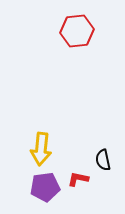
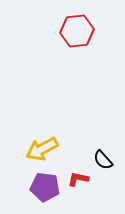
yellow arrow: moved 1 px right; rotated 56 degrees clockwise
black semicircle: rotated 30 degrees counterclockwise
purple pentagon: rotated 16 degrees clockwise
